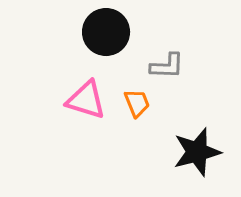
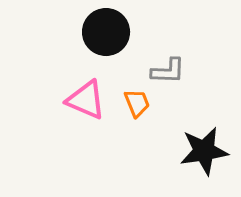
gray L-shape: moved 1 px right, 5 px down
pink triangle: rotated 6 degrees clockwise
black star: moved 7 px right, 1 px up; rotated 6 degrees clockwise
